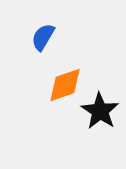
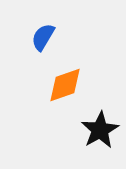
black star: moved 19 px down; rotated 9 degrees clockwise
